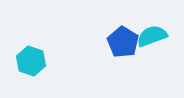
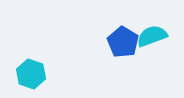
cyan hexagon: moved 13 px down
